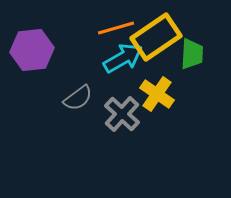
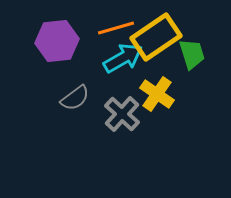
purple hexagon: moved 25 px right, 9 px up
green trapezoid: rotated 20 degrees counterclockwise
gray semicircle: moved 3 px left
